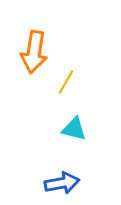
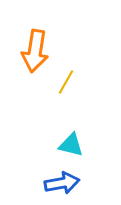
orange arrow: moved 1 px right, 1 px up
cyan triangle: moved 3 px left, 16 px down
